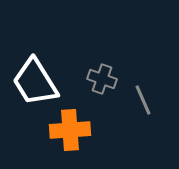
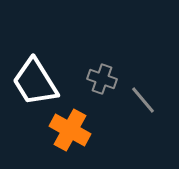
gray line: rotated 16 degrees counterclockwise
orange cross: rotated 33 degrees clockwise
